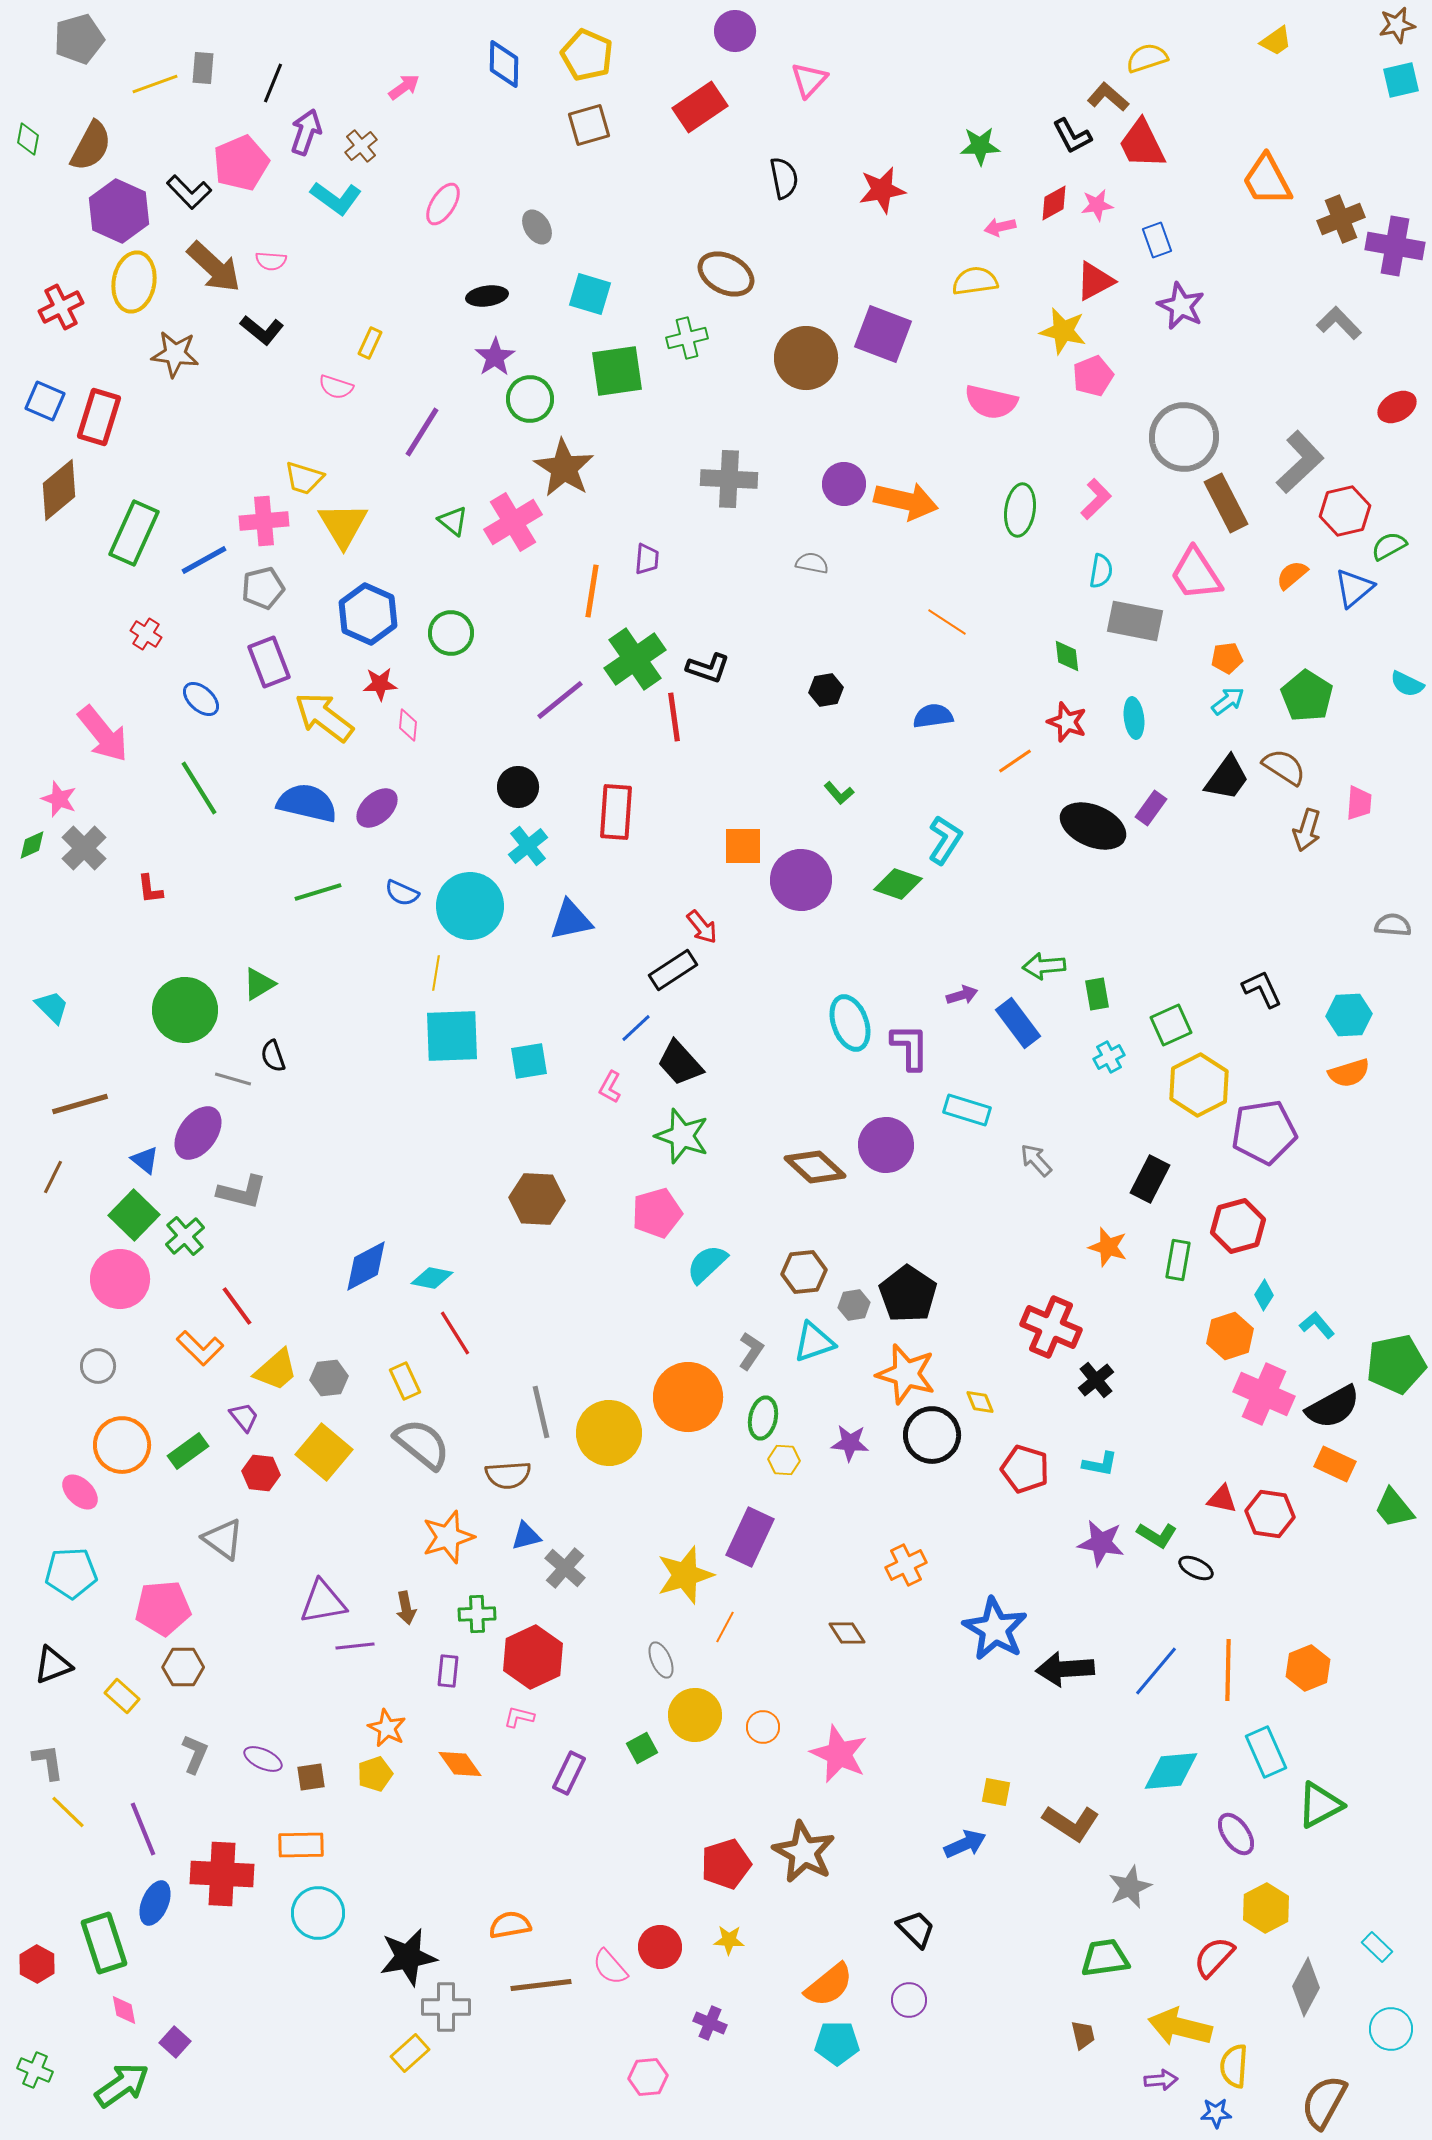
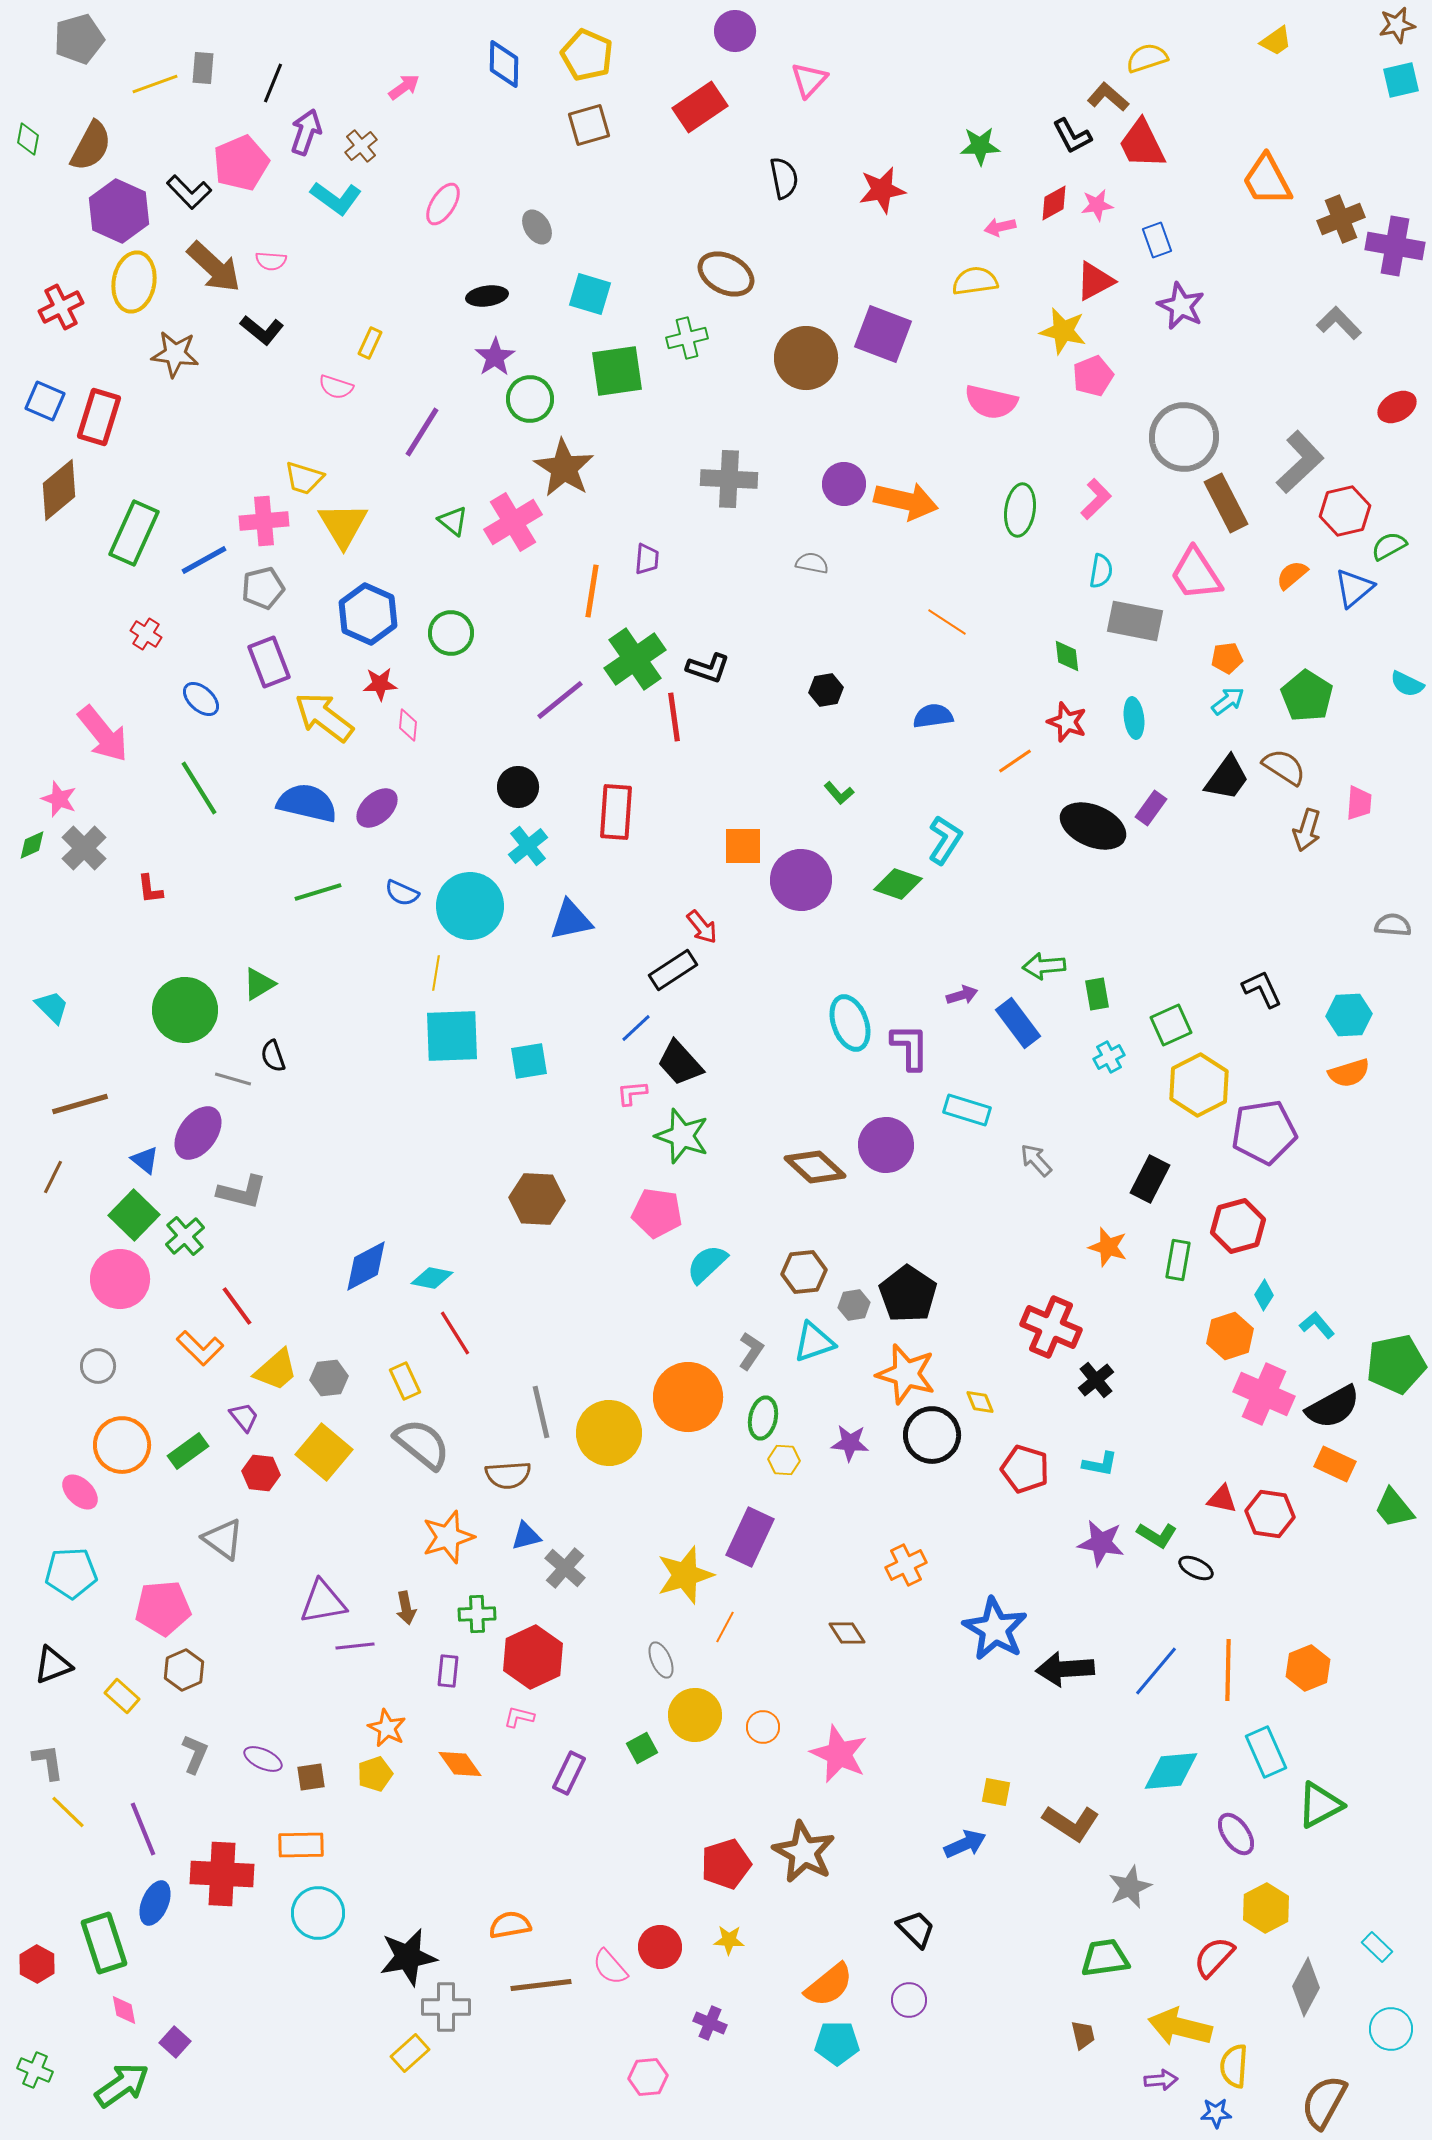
pink L-shape at (610, 1087): moved 22 px right, 6 px down; rotated 56 degrees clockwise
pink pentagon at (657, 1213): rotated 24 degrees clockwise
brown hexagon at (183, 1667): moved 1 px right, 3 px down; rotated 24 degrees counterclockwise
